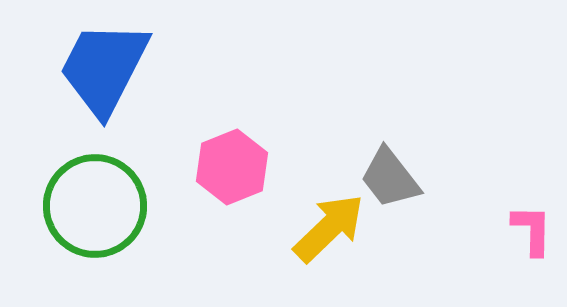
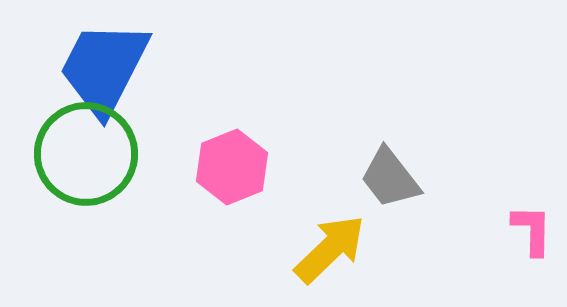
green circle: moved 9 px left, 52 px up
yellow arrow: moved 1 px right, 21 px down
